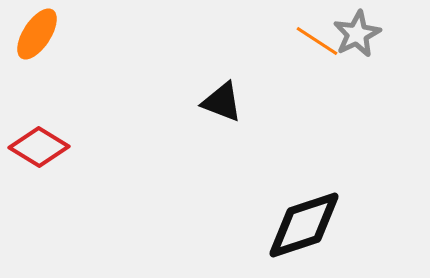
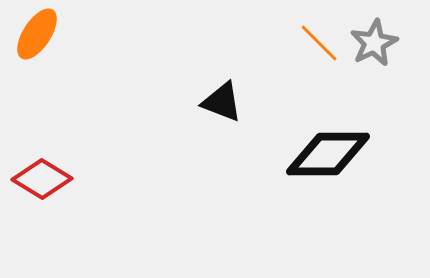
gray star: moved 17 px right, 9 px down
orange line: moved 2 px right, 2 px down; rotated 12 degrees clockwise
red diamond: moved 3 px right, 32 px down
black diamond: moved 24 px right, 71 px up; rotated 18 degrees clockwise
